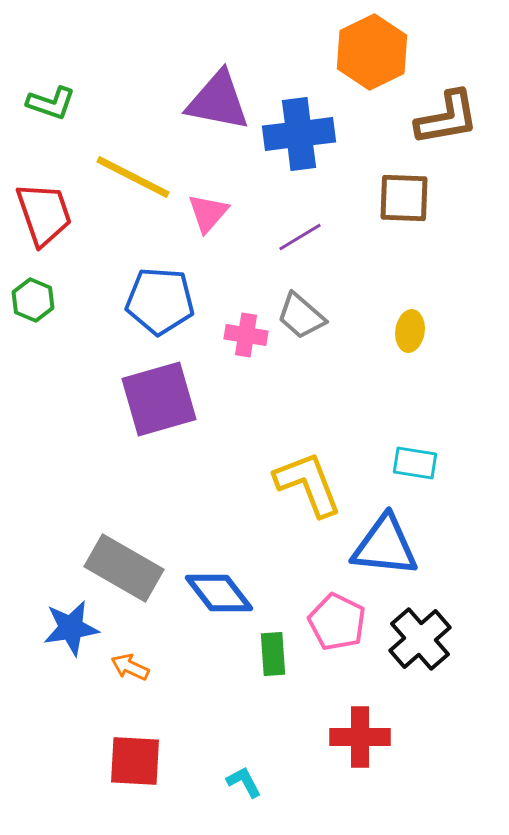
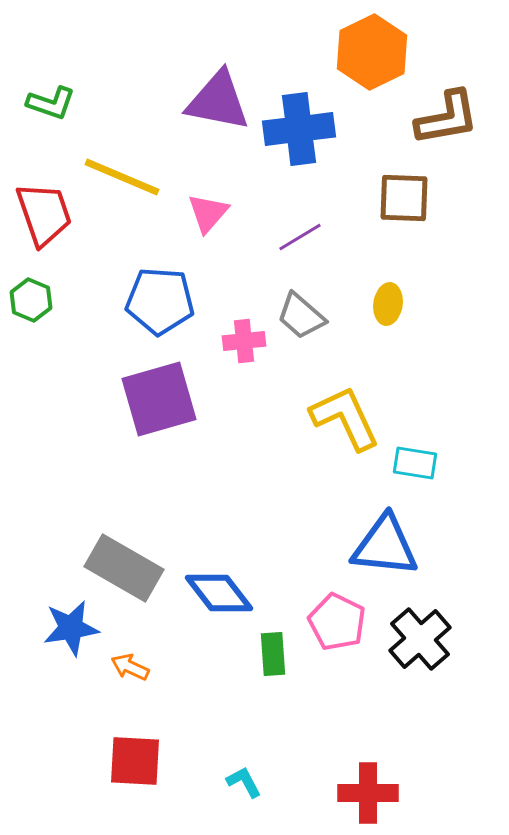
blue cross: moved 5 px up
yellow line: moved 11 px left; rotated 4 degrees counterclockwise
green hexagon: moved 2 px left
yellow ellipse: moved 22 px left, 27 px up
pink cross: moved 2 px left, 6 px down; rotated 15 degrees counterclockwise
yellow L-shape: moved 37 px right, 66 px up; rotated 4 degrees counterclockwise
red cross: moved 8 px right, 56 px down
